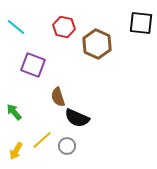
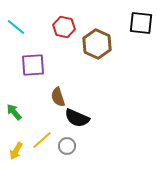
purple square: rotated 25 degrees counterclockwise
